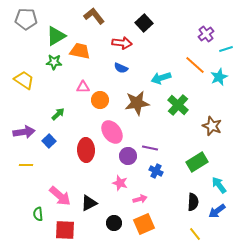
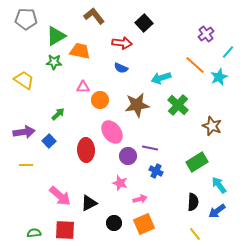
cyan line at (226, 49): moved 2 px right, 3 px down; rotated 32 degrees counterclockwise
brown star at (137, 103): moved 2 px down
green semicircle at (38, 214): moved 4 px left, 19 px down; rotated 88 degrees clockwise
